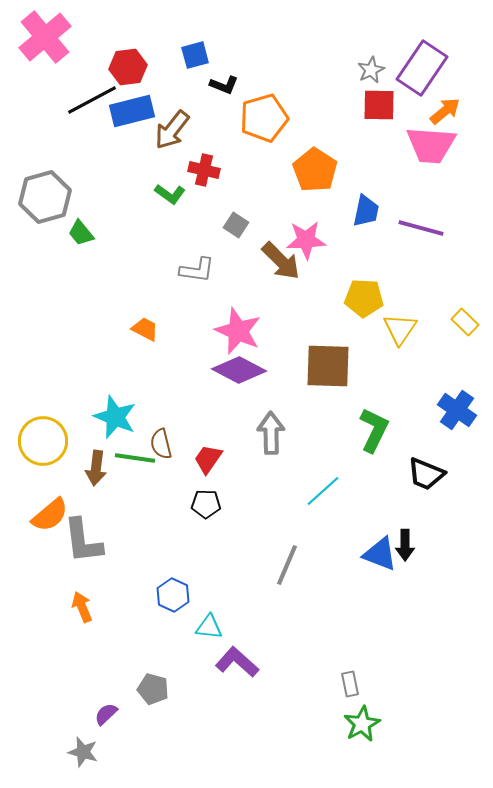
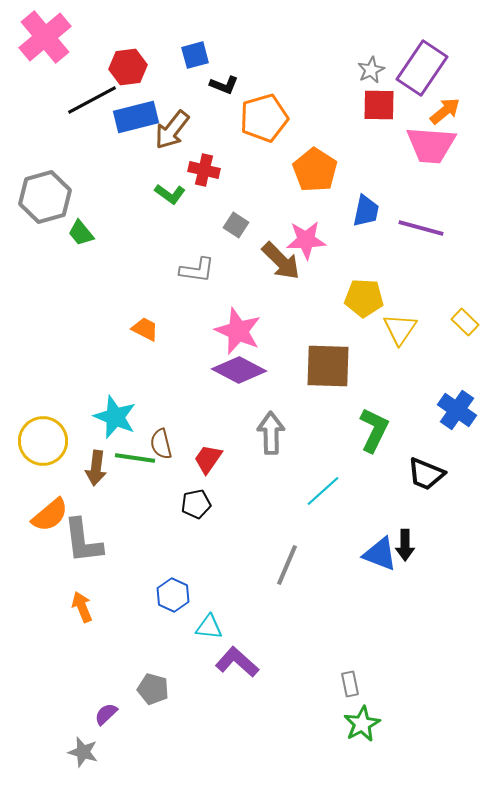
blue rectangle at (132, 111): moved 4 px right, 6 px down
black pentagon at (206, 504): moved 10 px left; rotated 12 degrees counterclockwise
